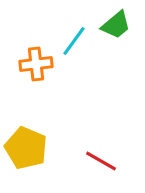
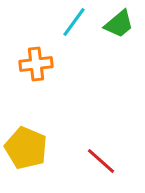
green trapezoid: moved 3 px right, 1 px up
cyan line: moved 19 px up
red line: rotated 12 degrees clockwise
